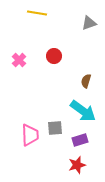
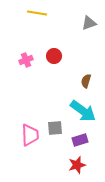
pink cross: moved 7 px right; rotated 24 degrees clockwise
